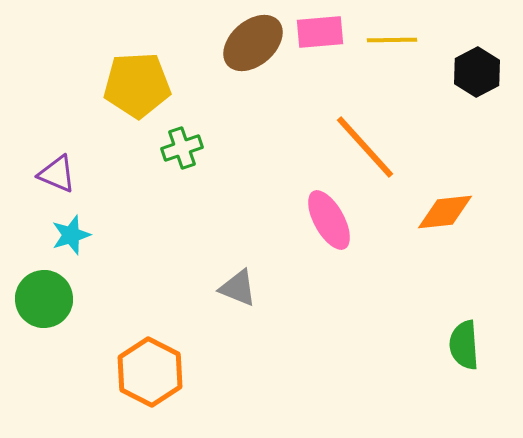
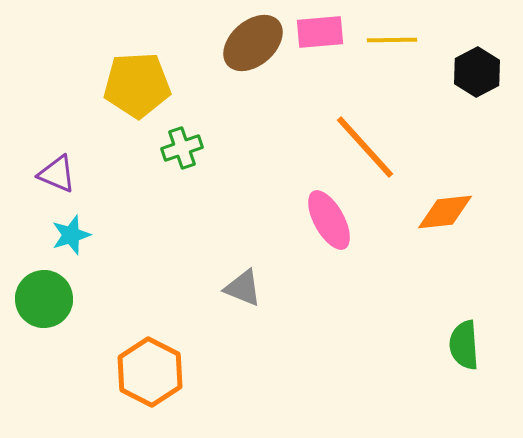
gray triangle: moved 5 px right
